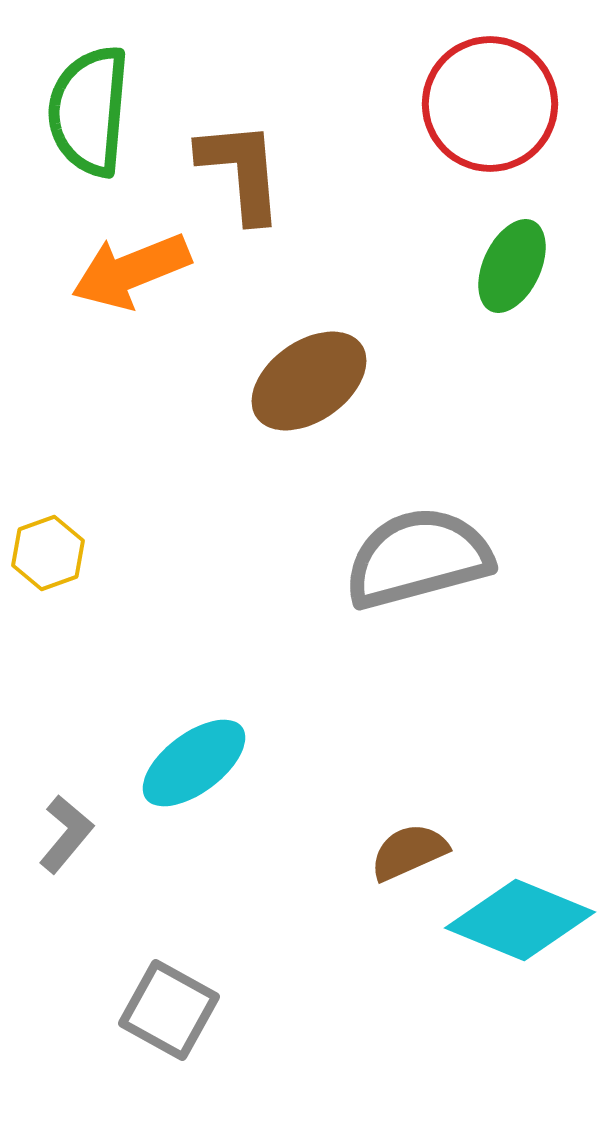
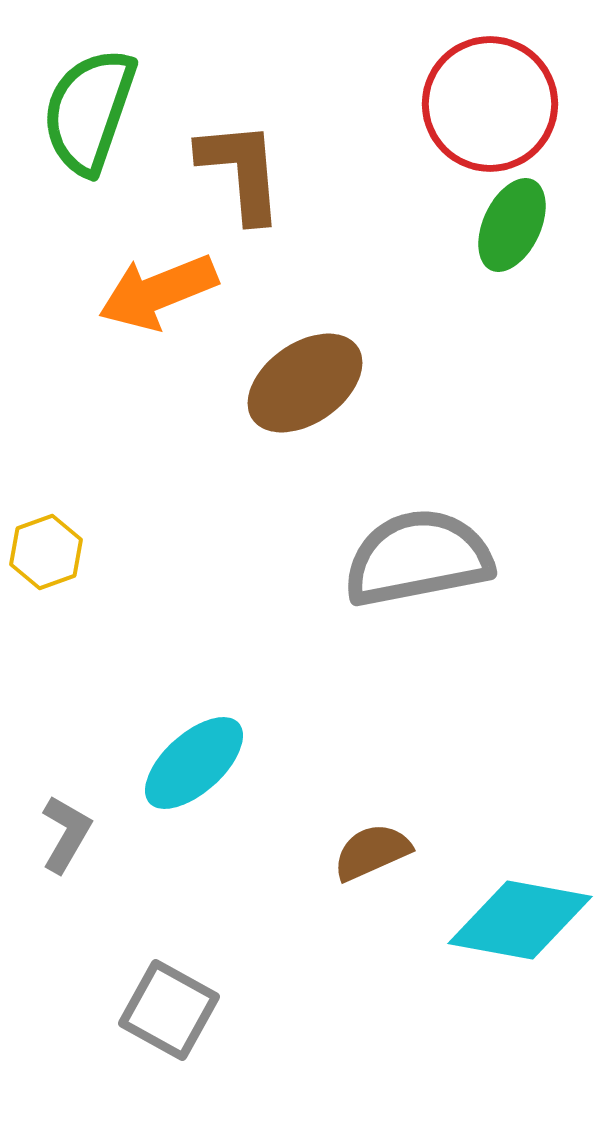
green semicircle: rotated 14 degrees clockwise
green ellipse: moved 41 px up
orange arrow: moved 27 px right, 21 px down
brown ellipse: moved 4 px left, 2 px down
yellow hexagon: moved 2 px left, 1 px up
gray semicircle: rotated 4 degrees clockwise
cyan ellipse: rotated 5 degrees counterclockwise
gray L-shape: rotated 10 degrees counterclockwise
brown semicircle: moved 37 px left
cyan diamond: rotated 12 degrees counterclockwise
